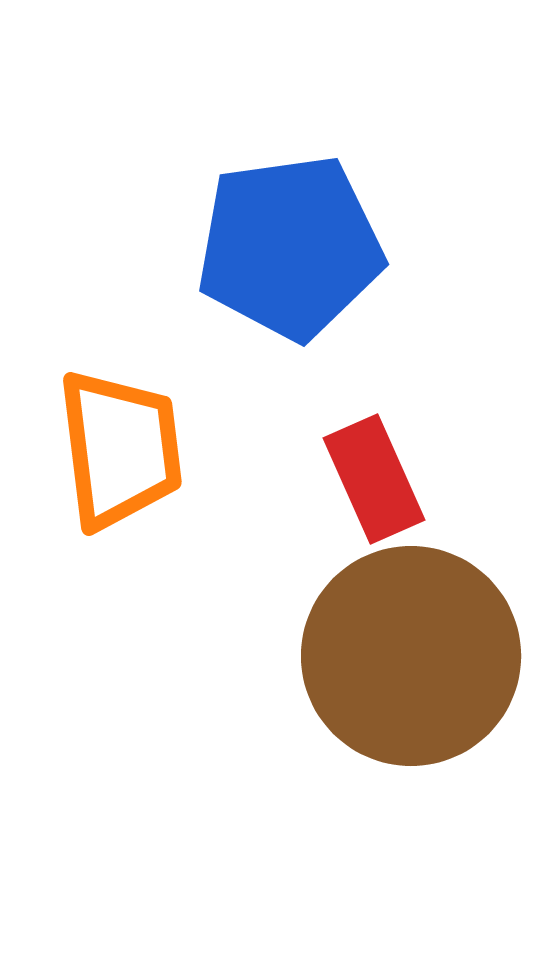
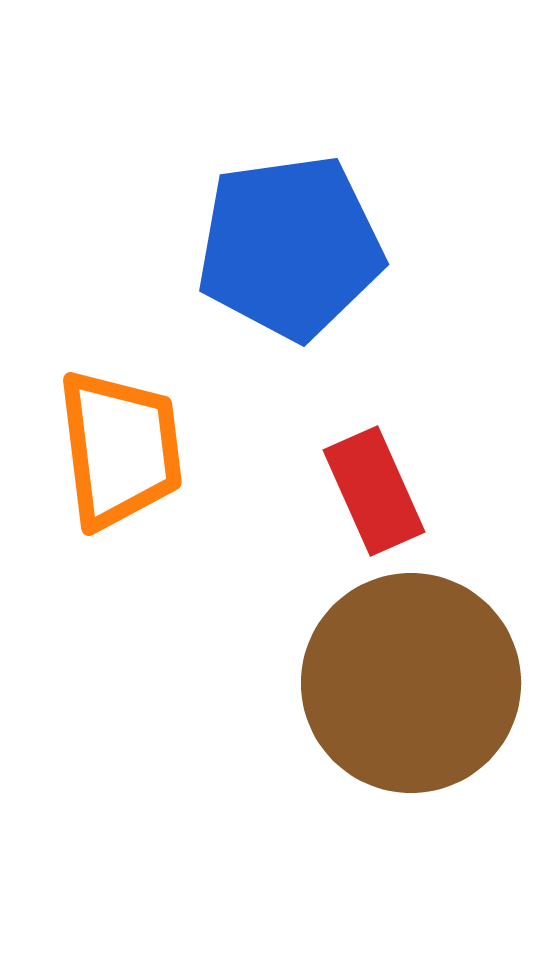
red rectangle: moved 12 px down
brown circle: moved 27 px down
